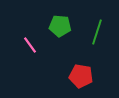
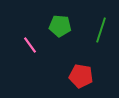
green line: moved 4 px right, 2 px up
